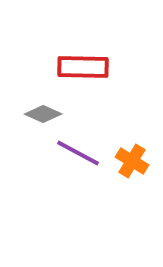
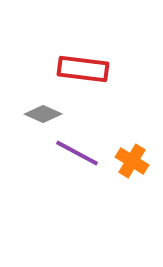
red rectangle: moved 2 px down; rotated 6 degrees clockwise
purple line: moved 1 px left
